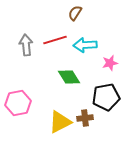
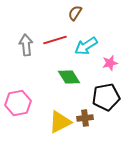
cyan arrow: moved 1 px right, 1 px down; rotated 30 degrees counterclockwise
